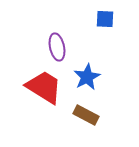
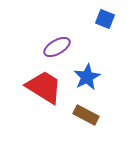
blue square: rotated 18 degrees clockwise
purple ellipse: rotated 72 degrees clockwise
